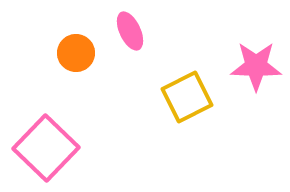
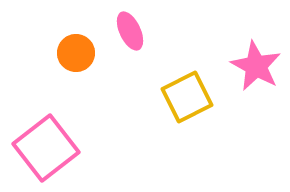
pink star: rotated 27 degrees clockwise
pink square: rotated 8 degrees clockwise
